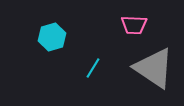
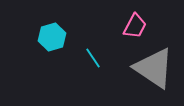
pink trapezoid: moved 1 px right, 1 px down; rotated 64 degrees counterclockwise
cyan line: moved 10 px up; rotated 65 degrees counterclockwise
